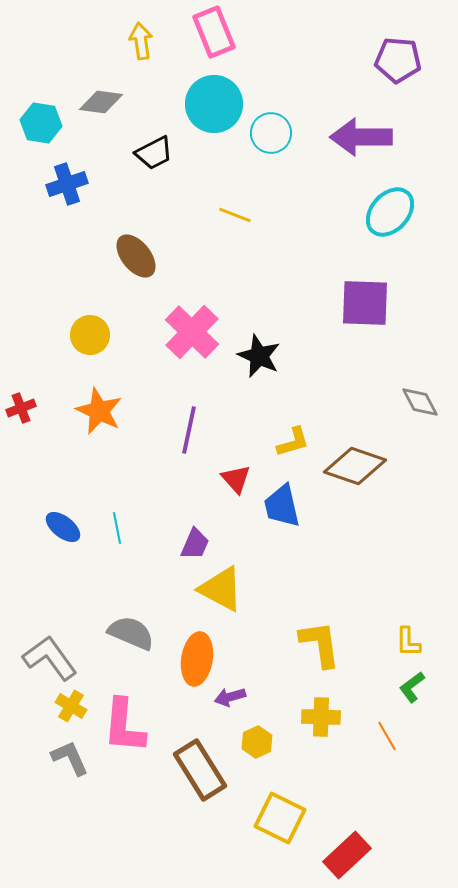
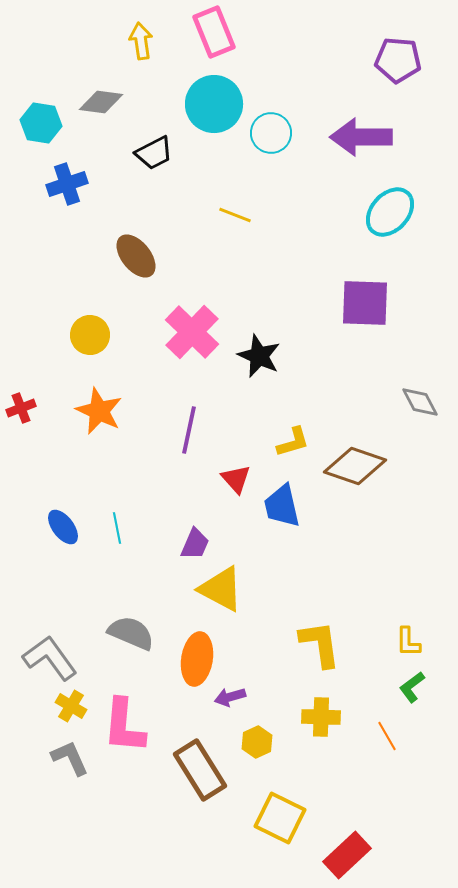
blue ellipse at (63, 527): rotated 15 degrees clockwise
